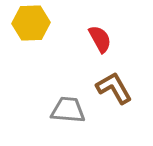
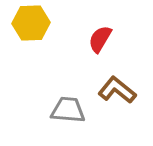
red semicircle: rotated 120 degrees counterclockwise
brown L-shape: moved 3 px right, 2 px down; rotated 21 degrees counterclockwise
